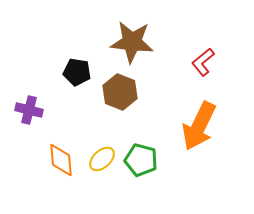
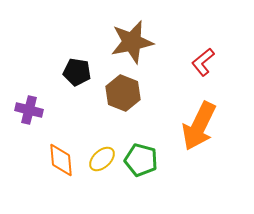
brown star: rotated 18 degrees counterclockwise
brown hexagon: moved 3 px right, 1 px down
